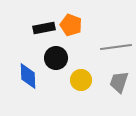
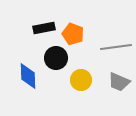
orange pentagon: moved 2 px right, 9 px down
gray trapezoid: rotated 85 degrees counterclockwise
